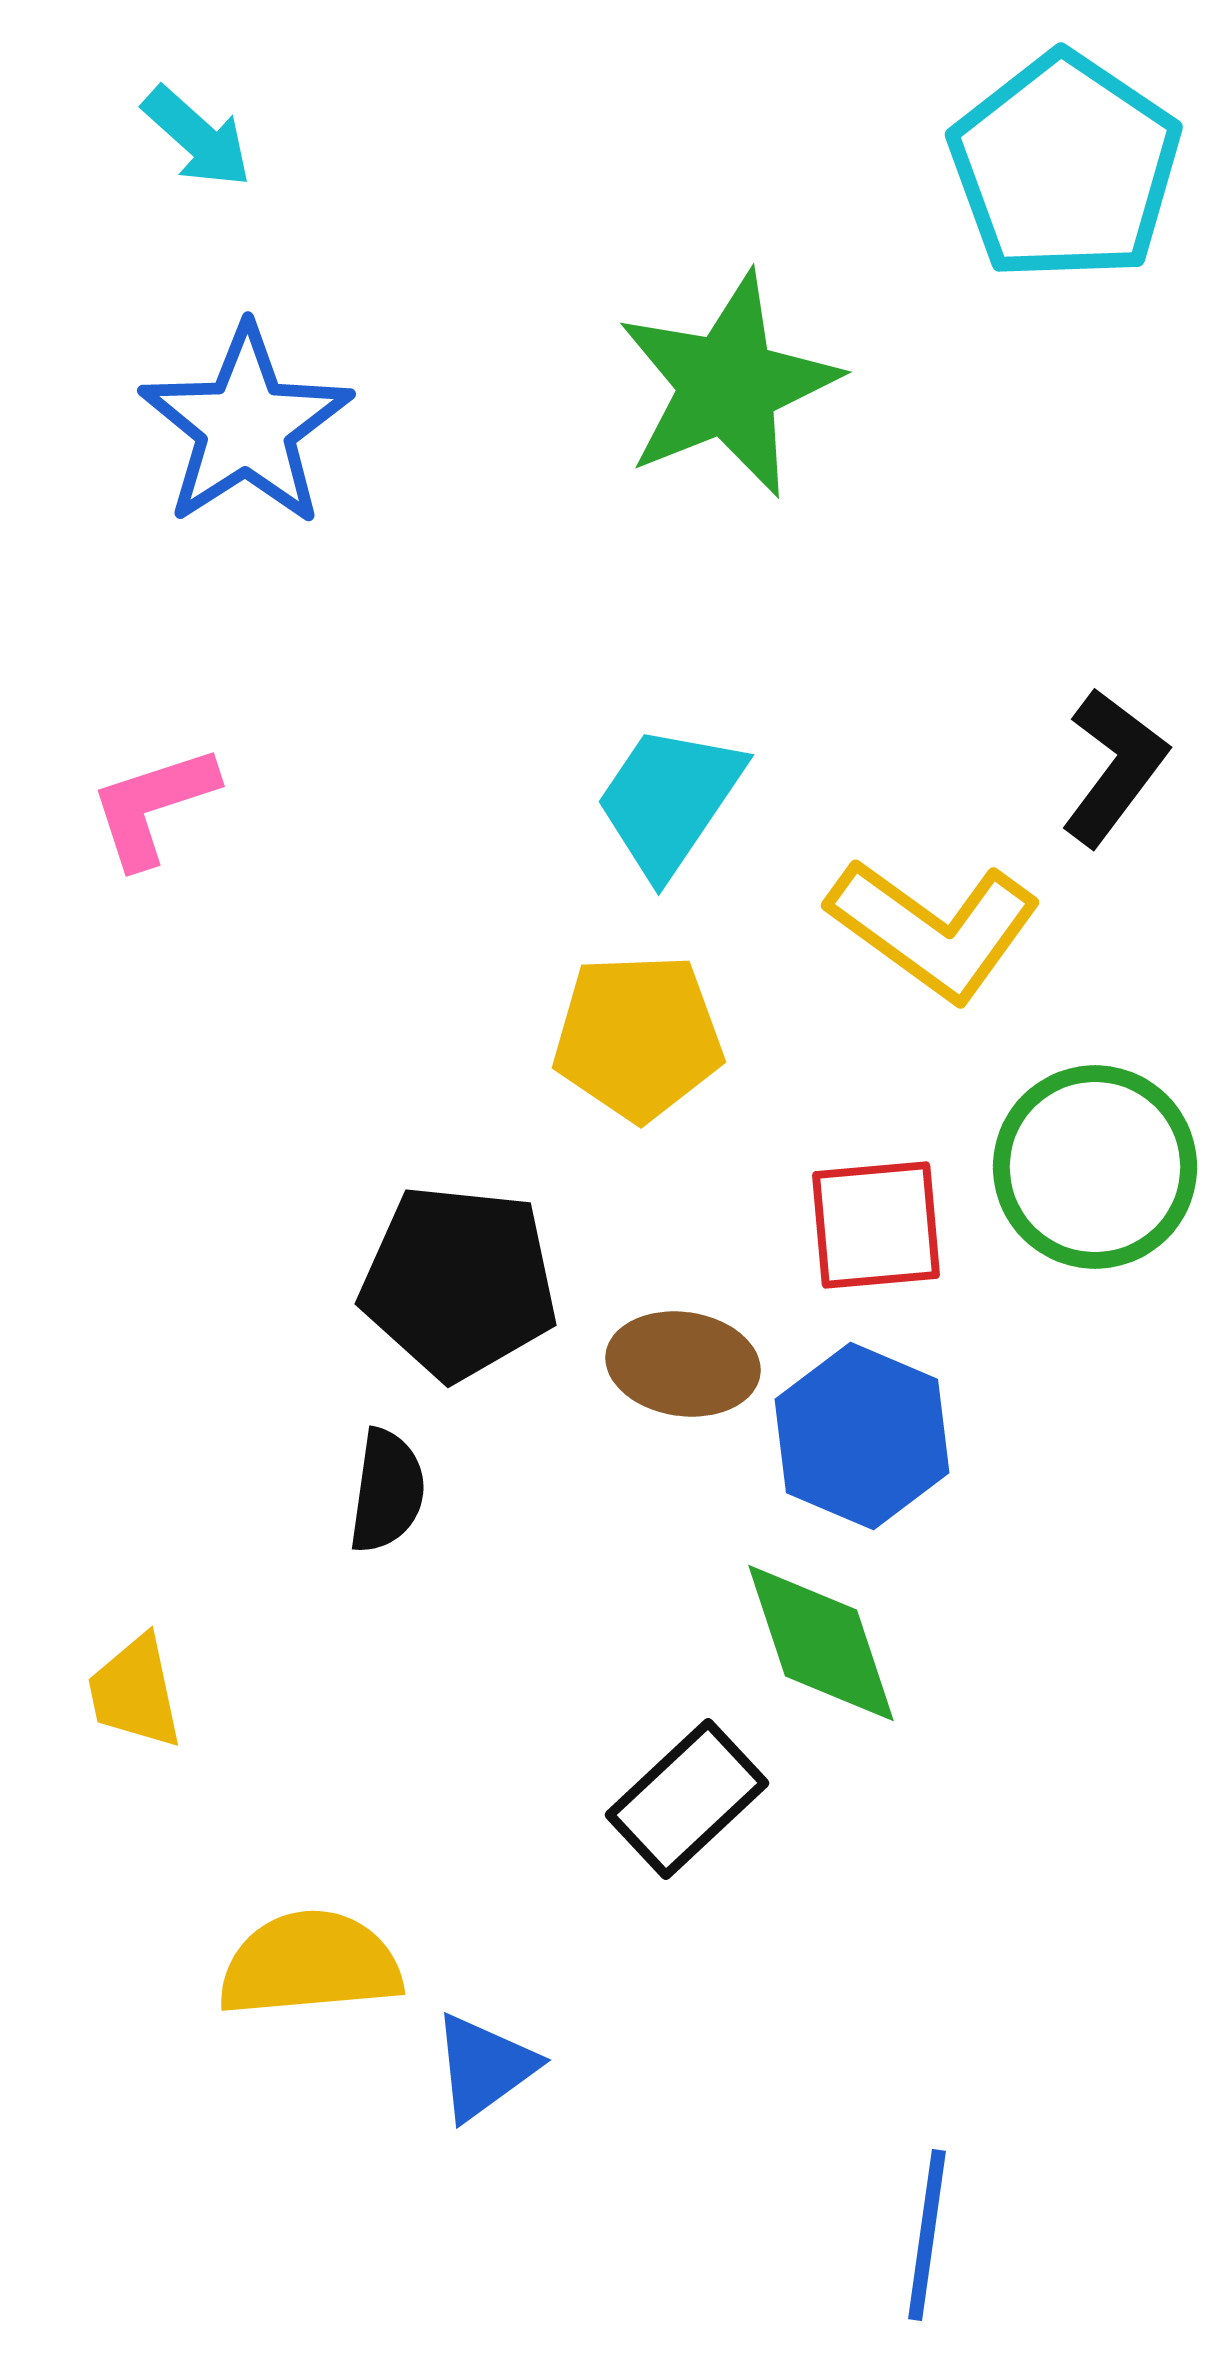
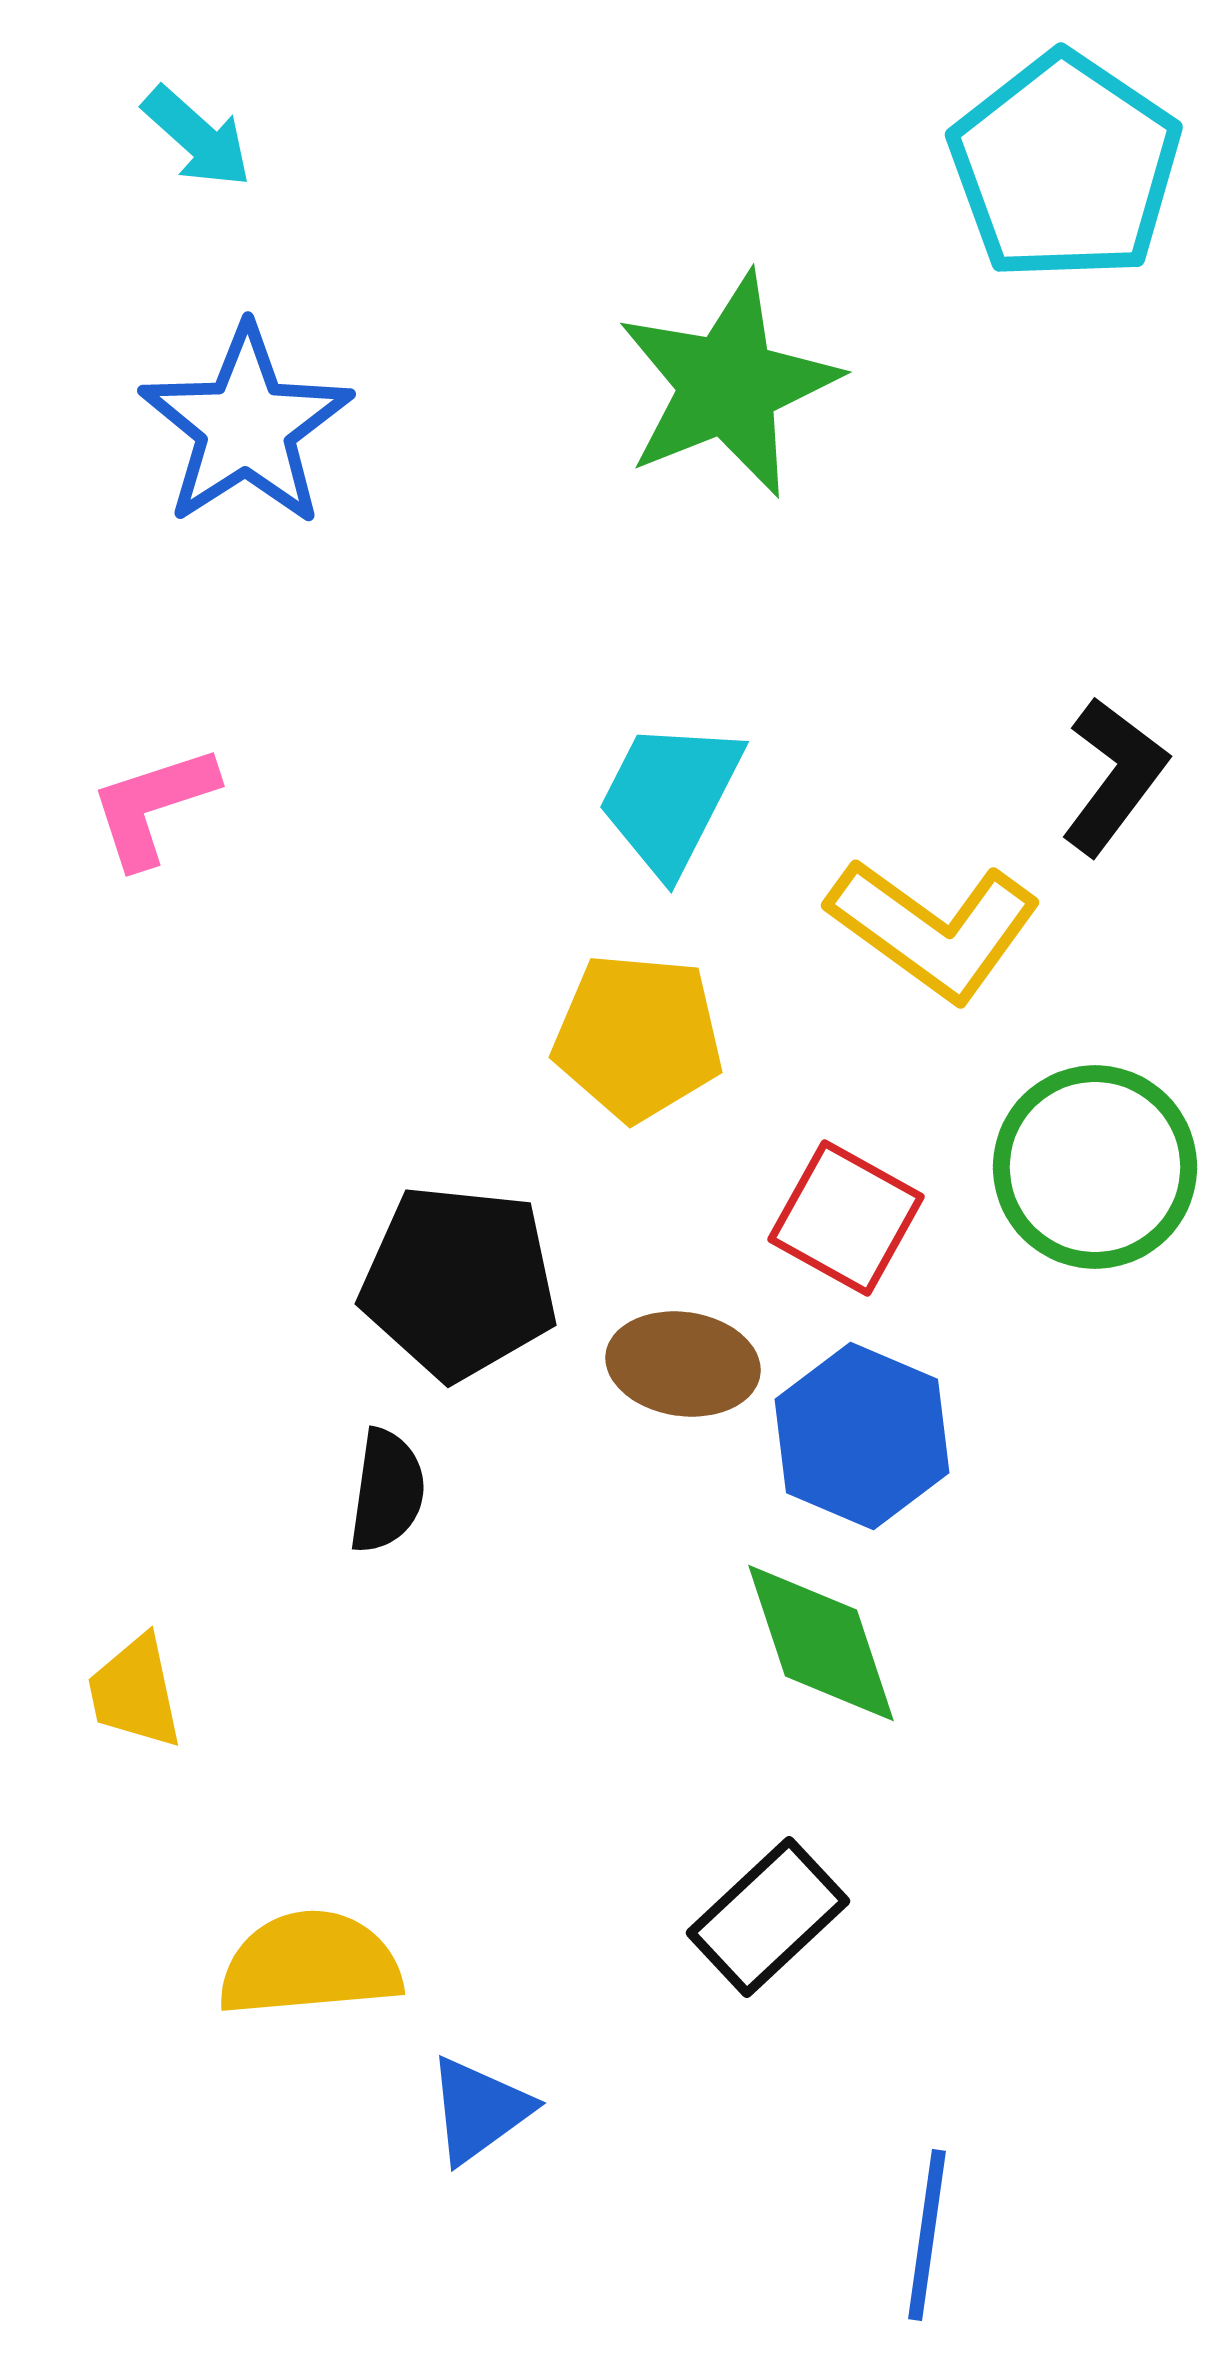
black L-shape: moved 9 px down
cyan trapezoid: moved 1 px right, 3 px up; rotated 7 degrees counterclockwise
yellow pentagon: rotated 7 degrees clockwise
red square: moved 30 px left, 7 px up; rotated 34 degrees clockwise
black rectangle: moved 81 px right, 118 px down
blue triangle: moved 5 px left, 43 px down
